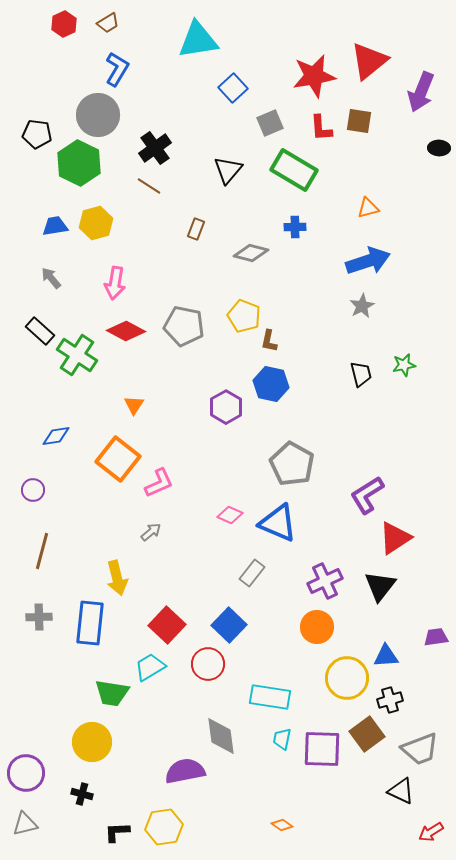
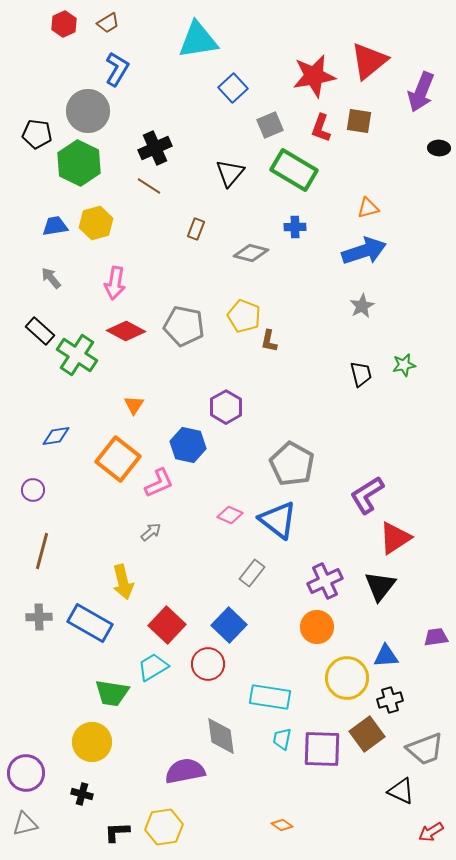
gray circle at (98, 115): moved 10 px left, 4 px up
gray square at (270, 123): moved 2 px down
red L-shape at (321, 128): rotated 24 degrees clockwise
black cross at (155, 148): rotated 12 degrees clockwise
black triangle at (228, 170): moved 2 px right, 3 px down
blue arrow at (368, 261): moved 4 px left, 10 px up
blue hexagon at (271, 384): moved 83 px left, 61 px down
blue triangle at (278, 523): moved 3 px up; rotated 15 degrees clockwise
yellow arrow at (117, 578): moved 6 px right, 4 px down
blue rectangle at (90, 623): rotated 66 degrees counterclockwise
cyan trapezoid at (150, 667): moved 3 px right
gray trapezoid at (420, 749): moved 5 px right
